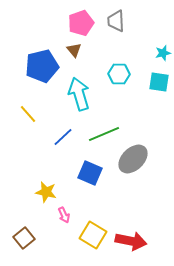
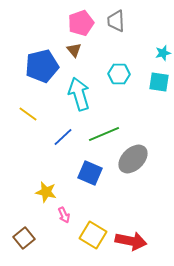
yellow line: rotated 12 degrees counterclockwise
